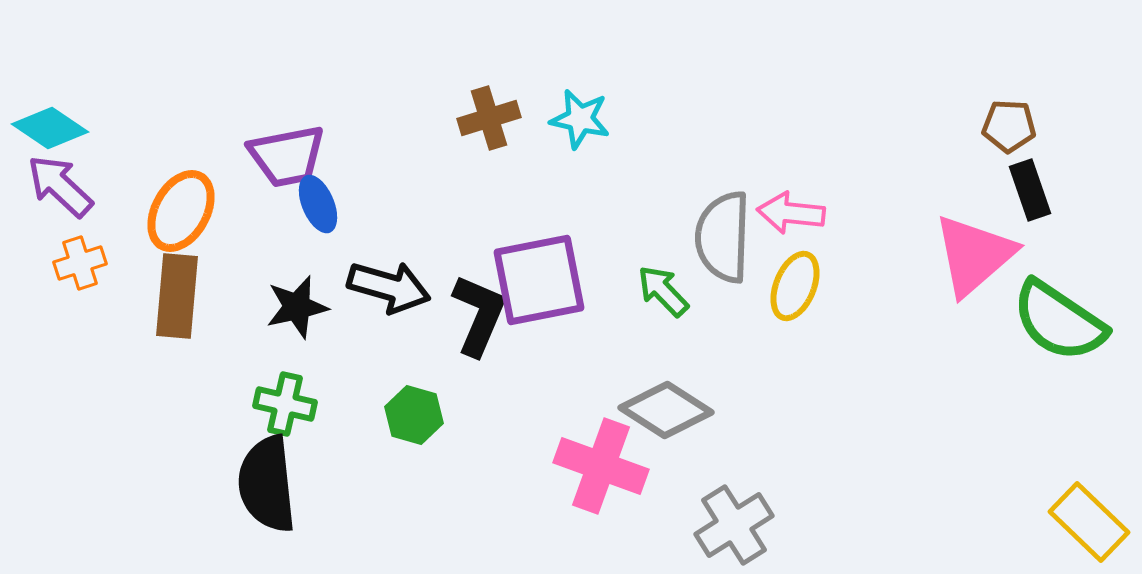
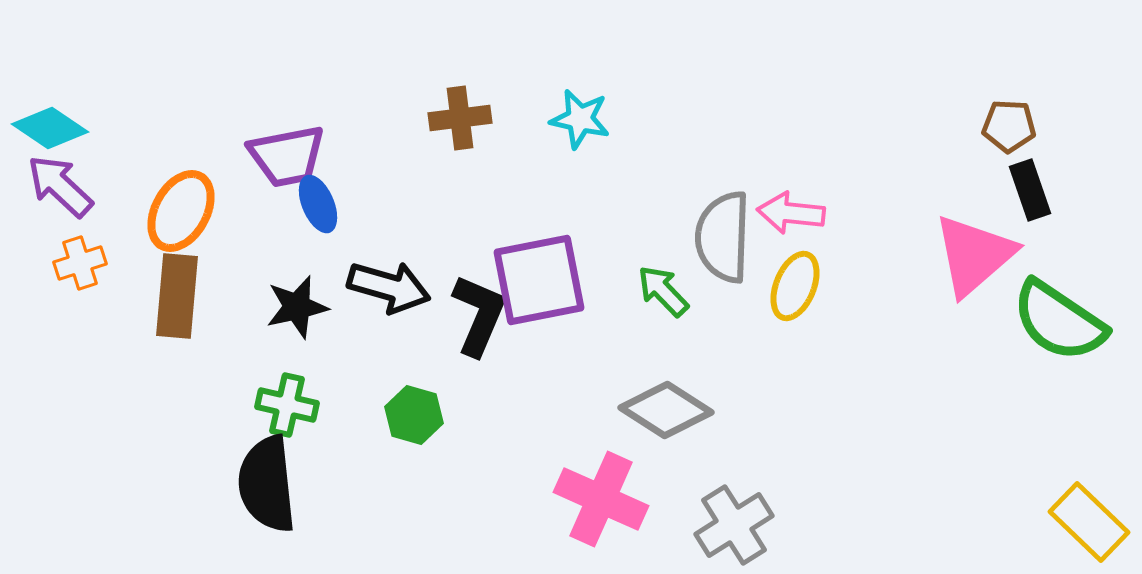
brown cross: moved 29 px left; rotated 10 degrees clockwise
green cross: moved 2 px right, 1 px down
pink cross: moved 33 px down; rotated 4 degrees clockwise
